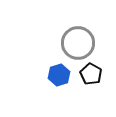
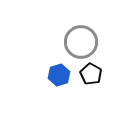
gray circle: moved 3 px right, 1 px up
